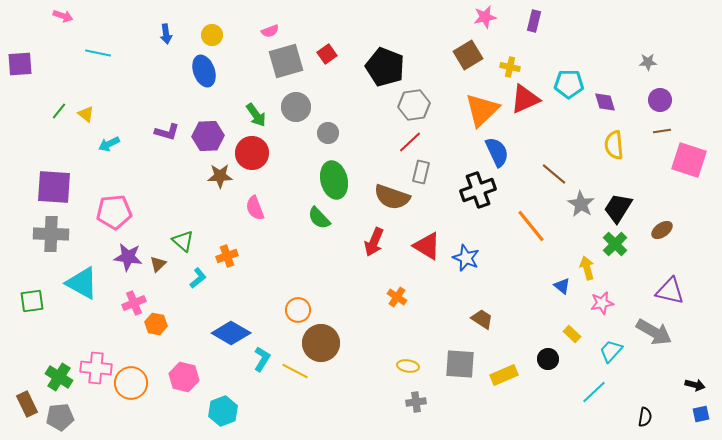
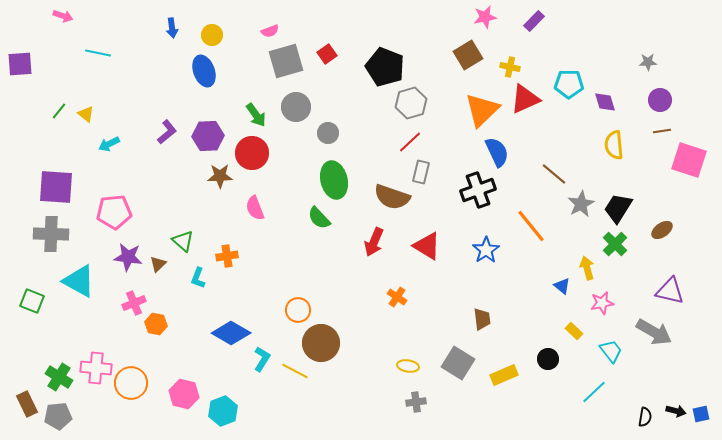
purple rectangle at (534, 21): rotated 30 degrees clockwise
blue arrow at (166, 34): moved 6 px right, 6 px up
gray hexagon at (414, 105): moved 3 px left, 2 px up; rotated 8 degrees counterclockwise
purple L-shape at (167, 132): rotated 55 degrees counterclockwise
purple square at (54, 187): moved 2 px right
gray star at (581, 204): rotated 12 degrees clockwise
orange cross at (227, 256): rotated 10 degrees clockwise
blue star at (466, 258): moved 20 px right, 8 px up; rotated 16 degrees clockwise
cyan L-shape at (198, 278): rotated 150 degrees clockwise
cyan triangle at (82, 283): moved 3 px left, 2 px up
green square at (32, 301): rotated 30 degrees clockwise
brown trapezoid at (482, 319): rotated 50 degrees clockwise
yellow rectangle at (572, 334): moved 2 px right, 3 px up
cyan trapezoid at (611, 351): rotated 100 degrees clockwise
gray square at (460, 364): moved 2 px left, 1 px up; rotated 28 degrees clockwise
pink hexagon at (184, 377): moved 17 px down
black arrow at (695, 385): moved 19 px left, 26 px down
gray pentagon at (60, 417): moved 2 px left, 1 px up
